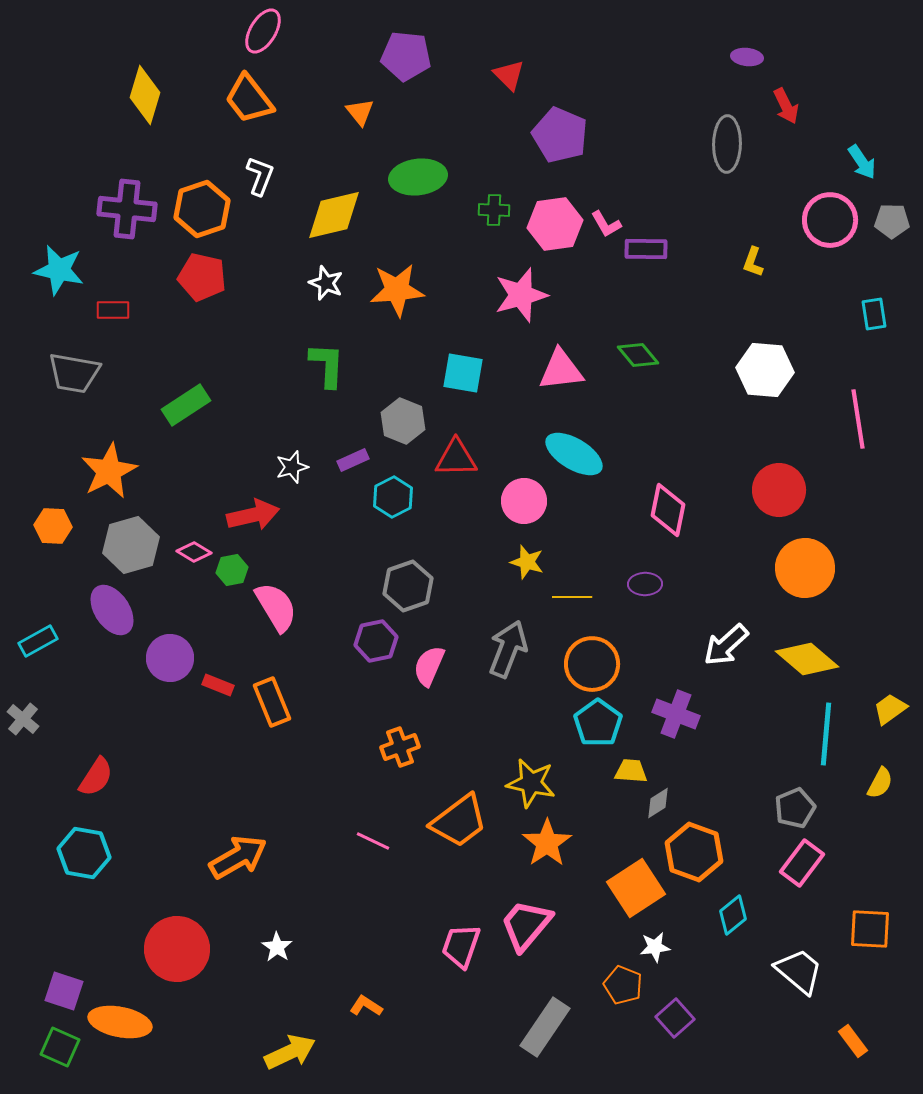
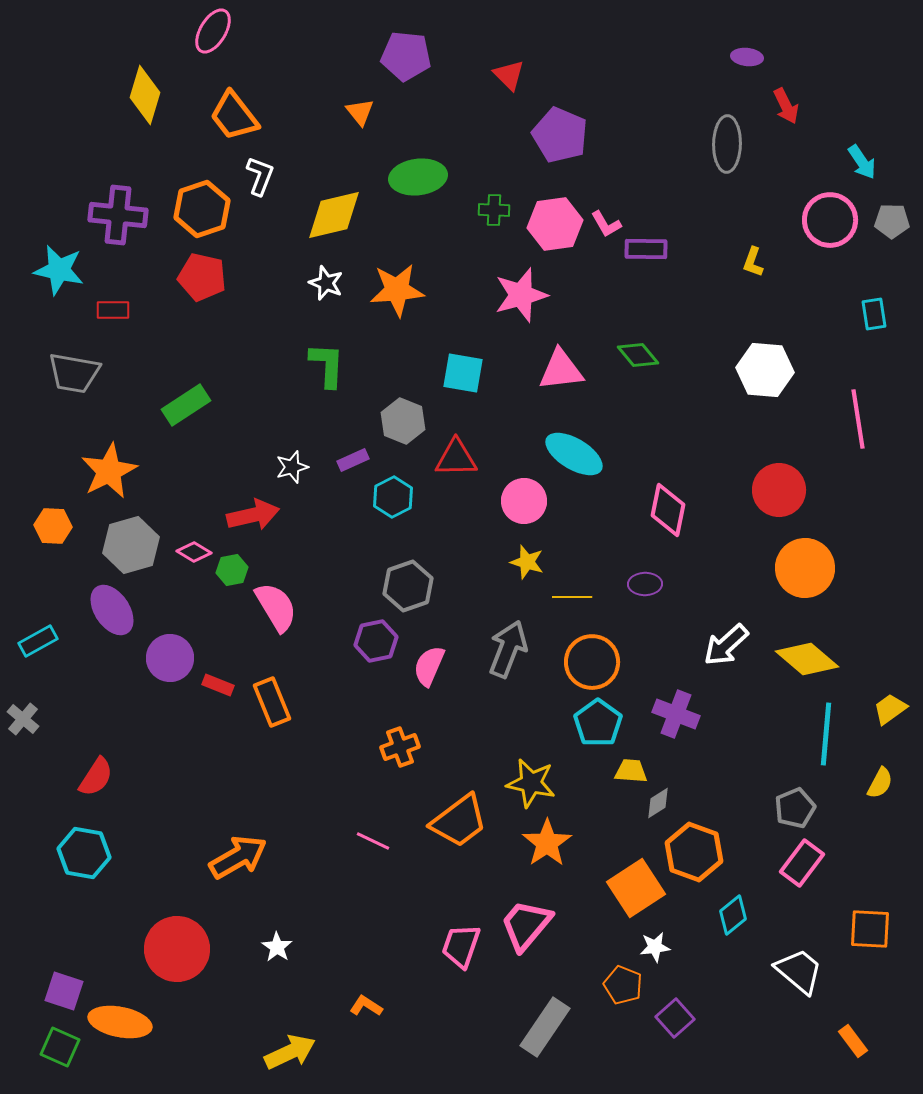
pink ellipse at (263, 31): moved 50 px left
orange trapezoid at (249, 99): moved 15 px left, 17 px down
purple cross at (127, 209): moved 9 px left, 6 px down
orange circle at (592, 664): moved 2 px up
